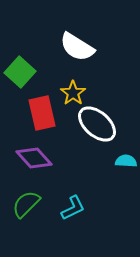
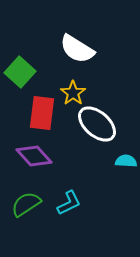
white semicircle: moved 2 px down
red rectangle: rotated 20 degrees clockwise
purple diamond: moved 2 px up
green semicircle: rotated 12 degrees clockwise
cyan L-shape: moved 4 px left, 5 px up
